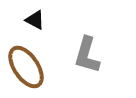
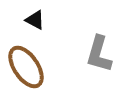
gray L-shape: moved 12 px right, 1 px up
